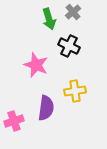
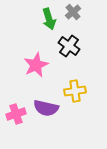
black cross: rotated 10 degrees clockwise
pink star: rotated 25 degrees clockwise
purple semicircle: rotated 95 degrees clockwise
pink cross: moved 2 px right, 7 px up
